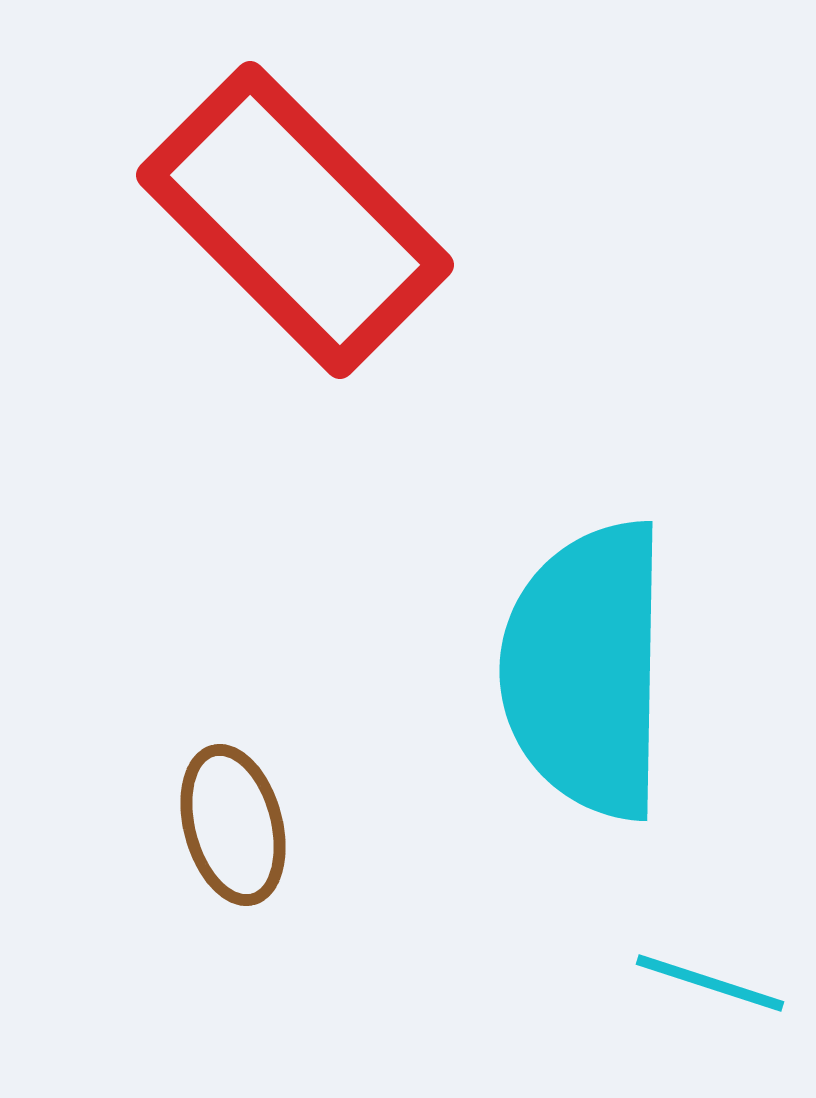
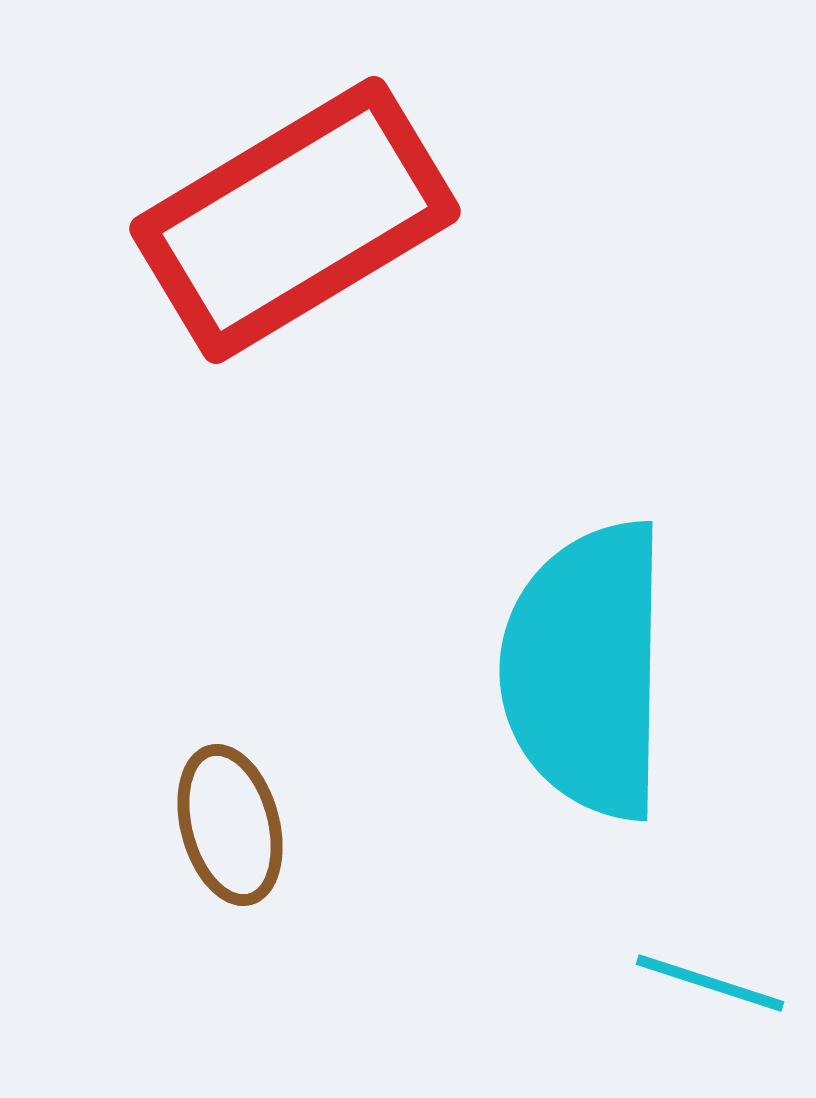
red rectangle: rotated 76 degrees counterclockwise
brown ellipse: moved 3 px left
